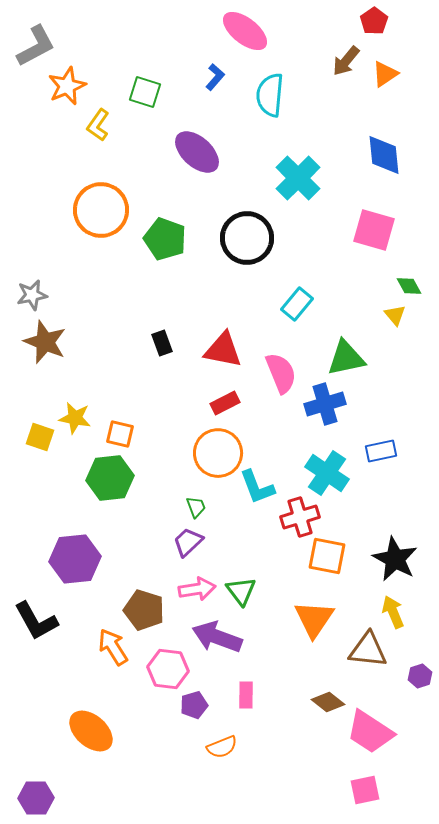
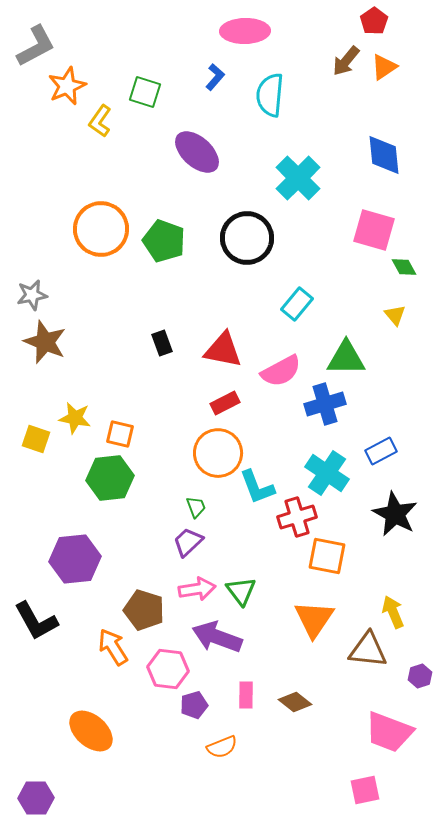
pink ellipse at (245, 31): rotated 39 degrees counterclockwise
orange triangle at (385, 74): moved 1 px left, 7 px up
yellow L-shape at (98, 125): moved 2 px right, 4 px up
orange circle at (101, 210): moved 19 px down
green pentagon at (165, 239): moved 1 px left, 2 px down
green diamond at (409, 286): moved 5 px left, 19 px up
green triangle at (346, 358): rotated 12 degrees clockwise
pink semicircle at (281, 373): moved 2 px up; rotated 84 degrees clockwise
yellow square at (40, 437): moved 4 px left, 2 px down
blue rectangle at (381, 451): rotated 16 degrees counterclockwise
red cross at (300, 517): moved 3 px left
black star at (395, 559): moved 45 px up
brown diamond at (328, 702): moved 33 px left
pink trapezoid at (370, 732): moved 19 px right; rotated 12 degrees counterclockwise
